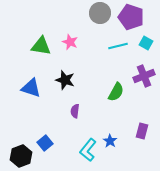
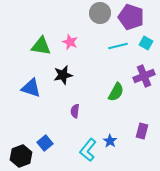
black star: moved 2 px left, 5 px up; rotated 30 degrees counterclockwise
